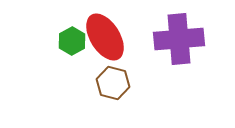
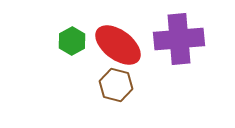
red ellipse: moved 13 px right, 8 px down; rotated 21 degrees counterclockwise
brown hexagon: moved 3 px right, 2 px down
